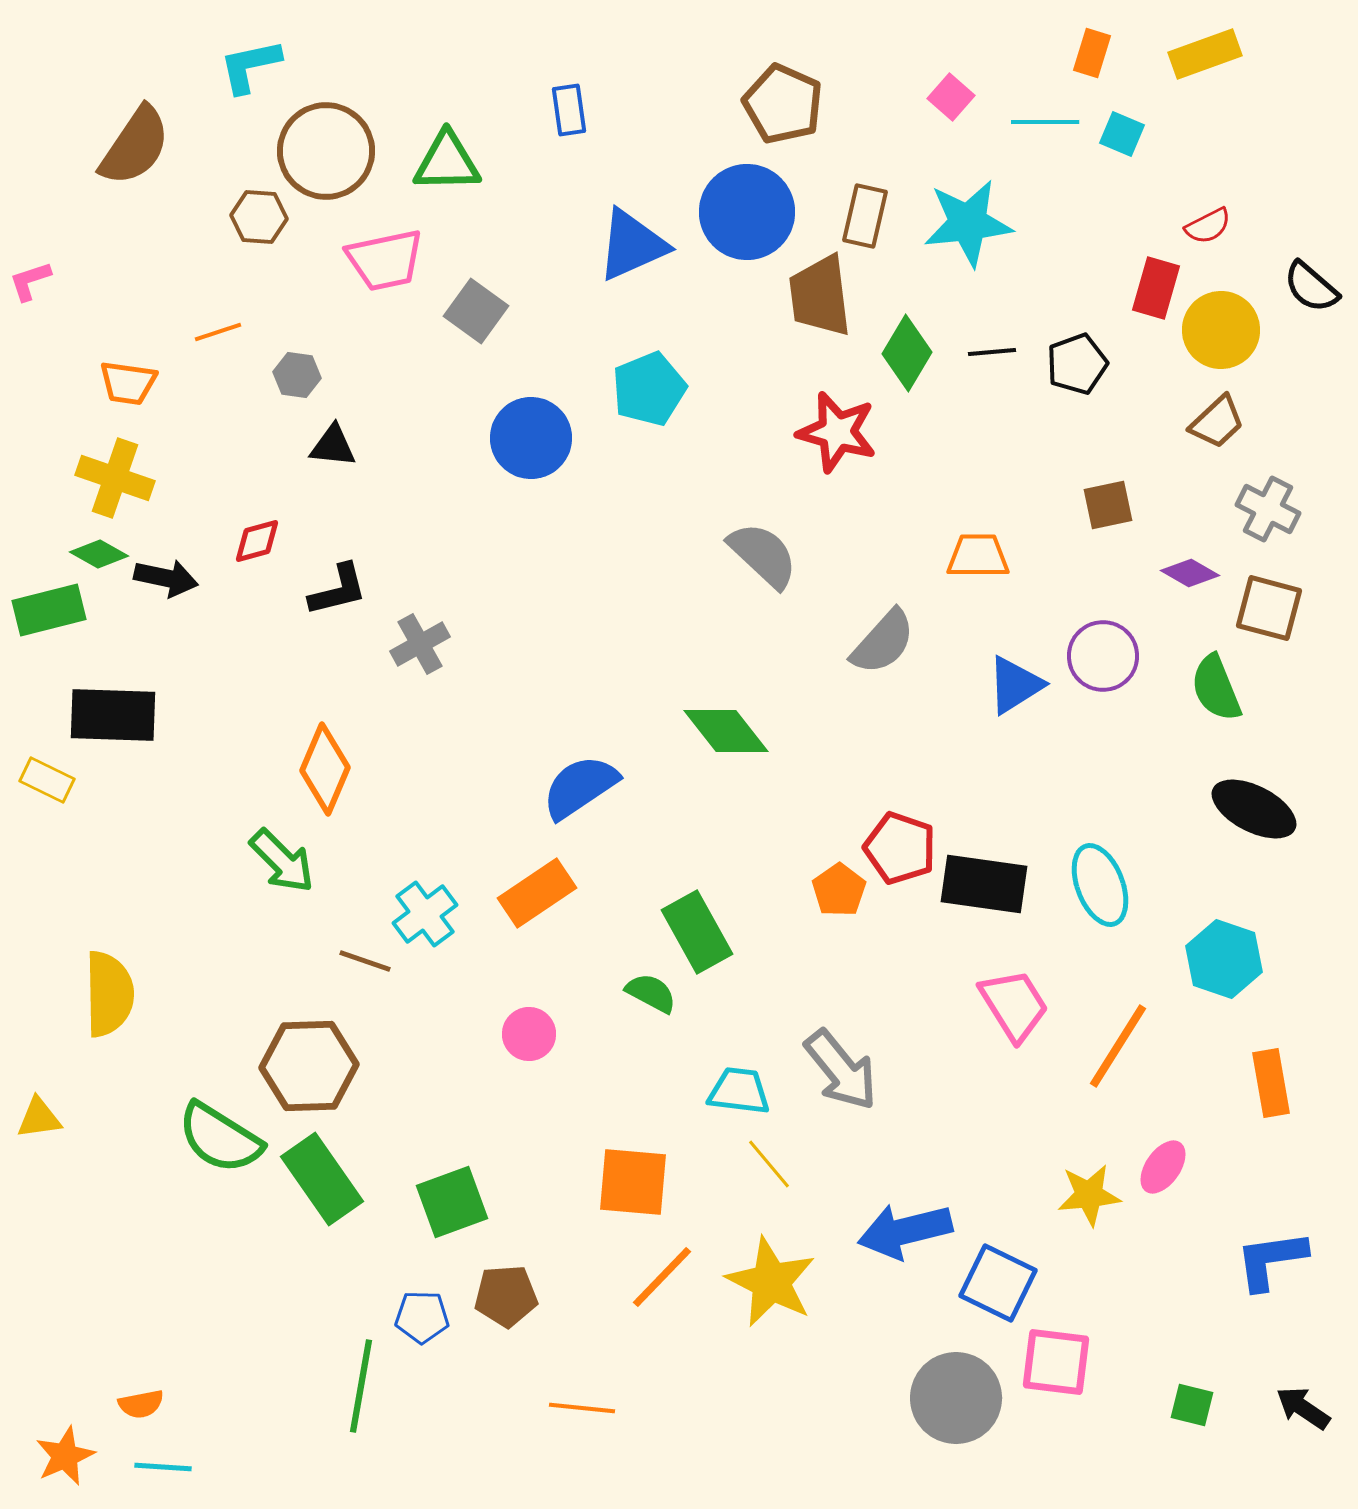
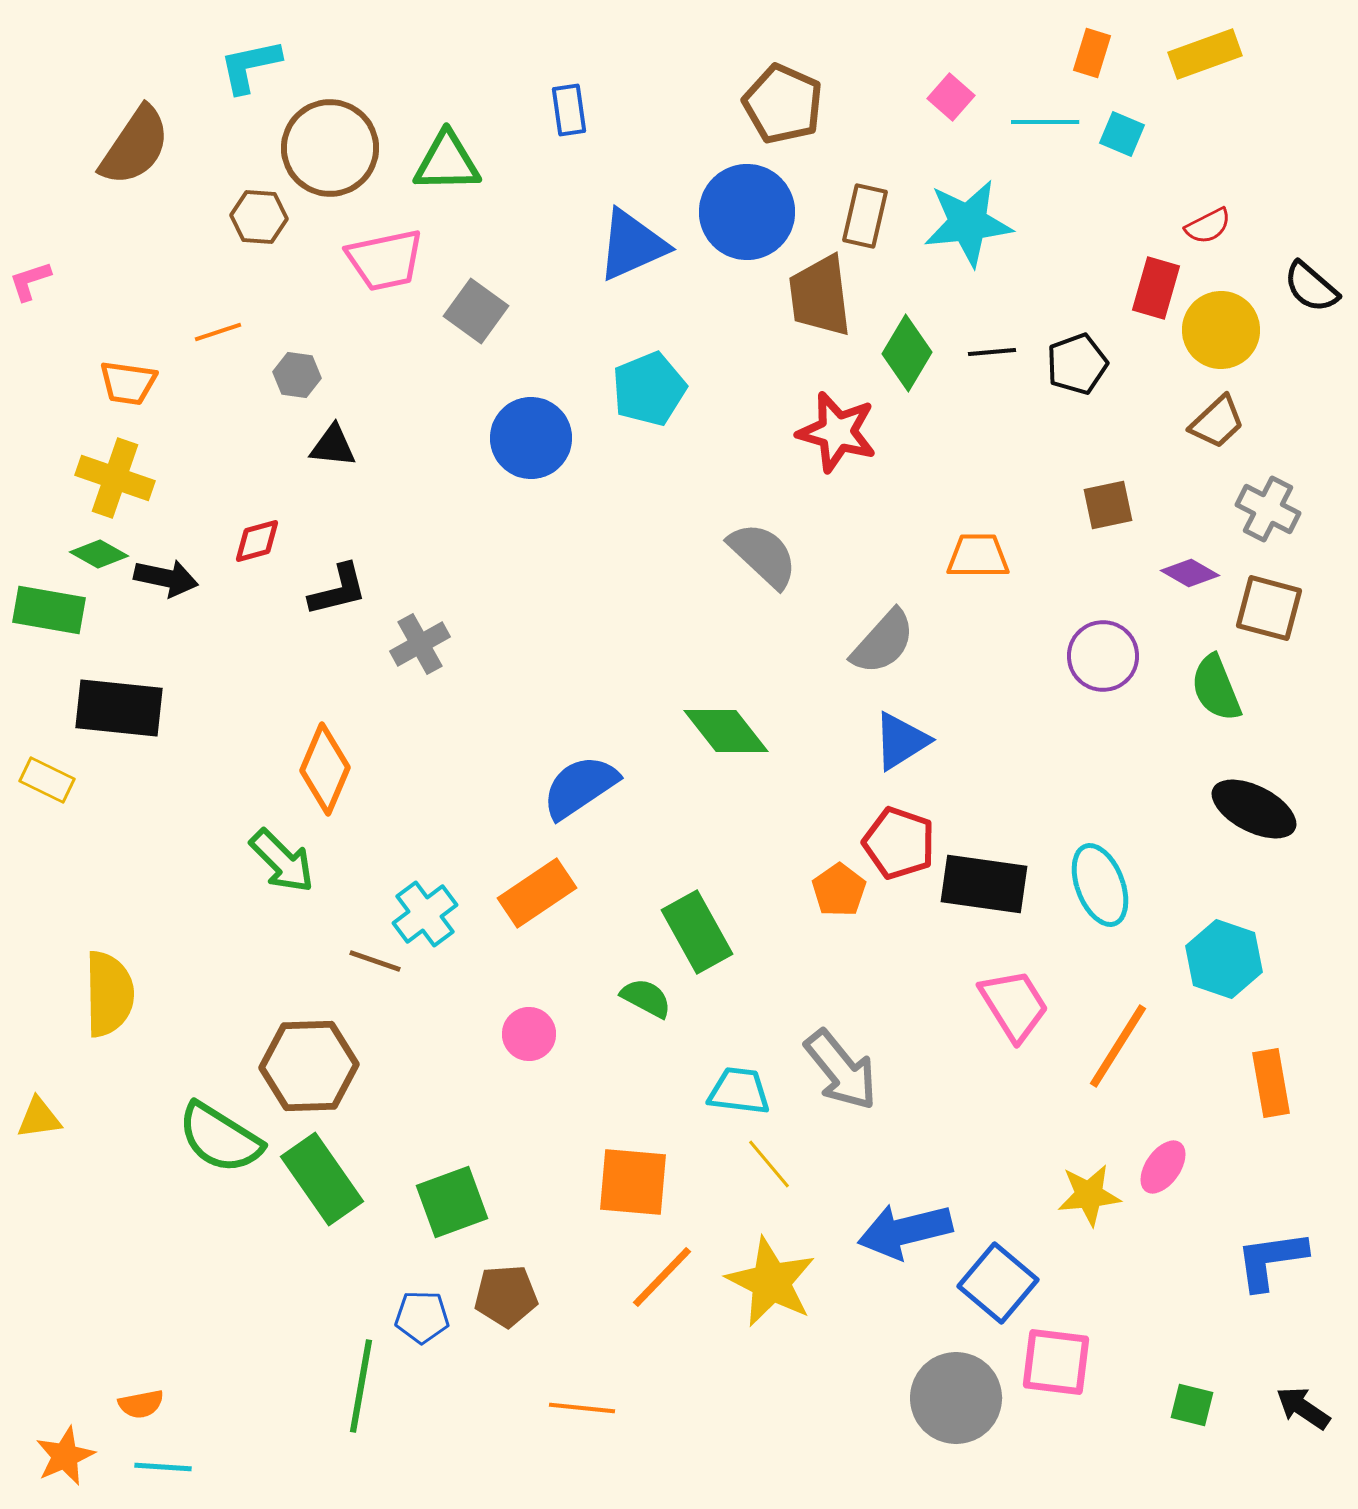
brown circle at (326, 151): moved 4 px right, 3 px up
green rectangle at (49, 610): rotated 24 degrees clockwise
blue triangle at (1015, 685): moved 114 px left, 56 px down
black rectangle at (113, 715): moved 6 px right, 7 px up; rotated 4 degrees clockwise
red pentagon at (900, 848): moved 1 px left, 5 px up
brown line at (365, 961): moved 10 px right
green semicircle at (651, 993): moved 5 px left, 5 px down
blue square at (998, 1283): rotated 14 degrees clockwise
